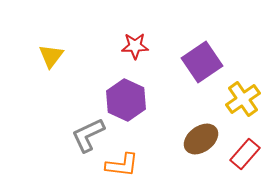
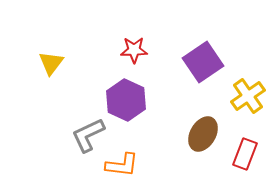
red star: moved 1 px left, 4 px down
yellow triangle: moved 7 px down
purple square: moved 1 px right
yellow cross: moved 5 px right, 3 px up
brown ellipse: moved 2 px right, 5 px up; rotated 24 degrees counterclockwise
red rectangle: rotated 20 degrees counterclockwise
